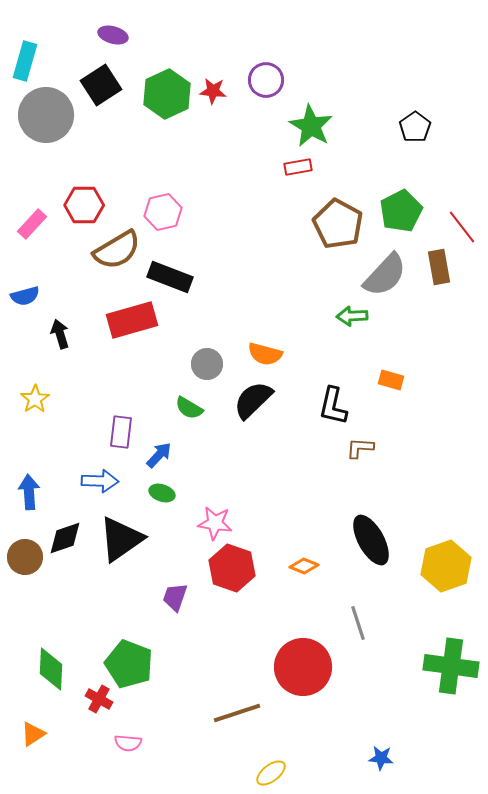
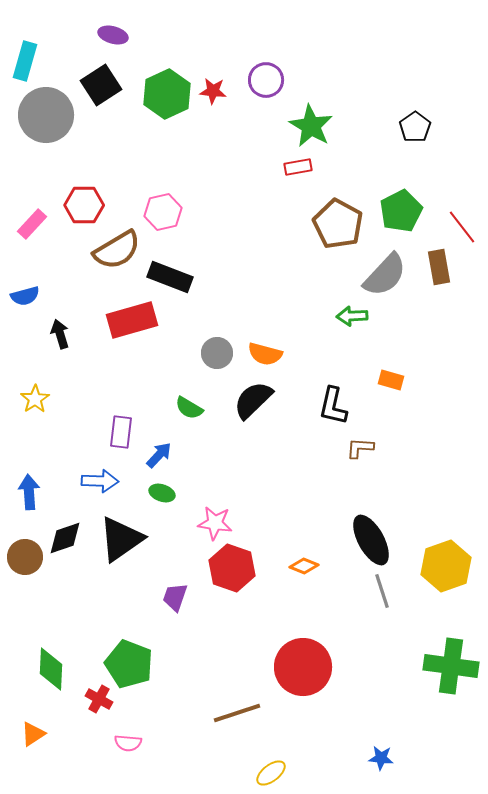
gray circle at (207, 364): moved 10 px right, 11 px up
gray line at (358, 623): moved 24 px right, 32 px up
